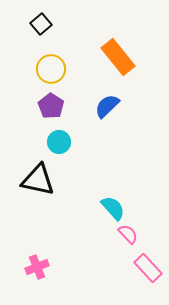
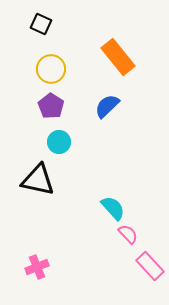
black square: rotated 25 degrees counterclockwise
pink rectangle: moved 2 px right, 2 px up
